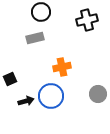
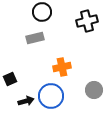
black circle: moved 1 px right
black cross: moved 1 px down
gray circle: moved 4 px left, 4 px up
